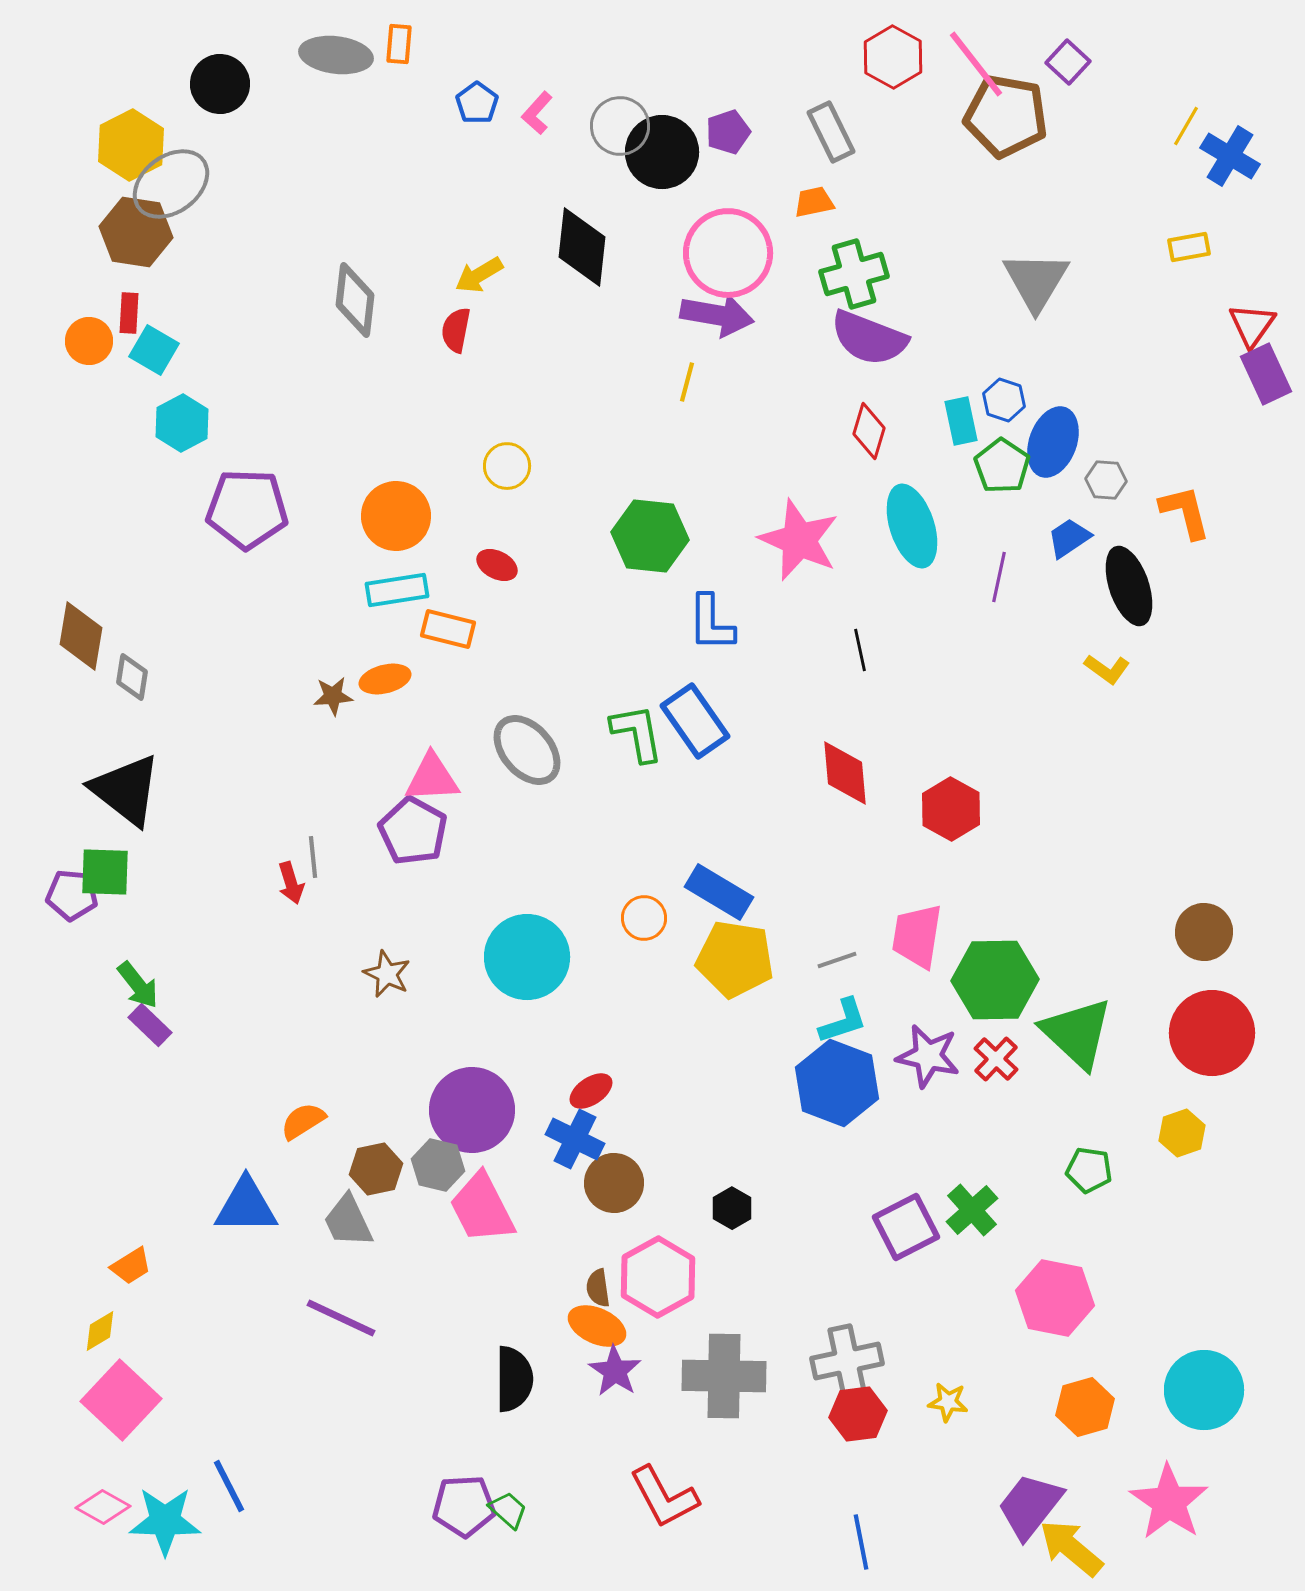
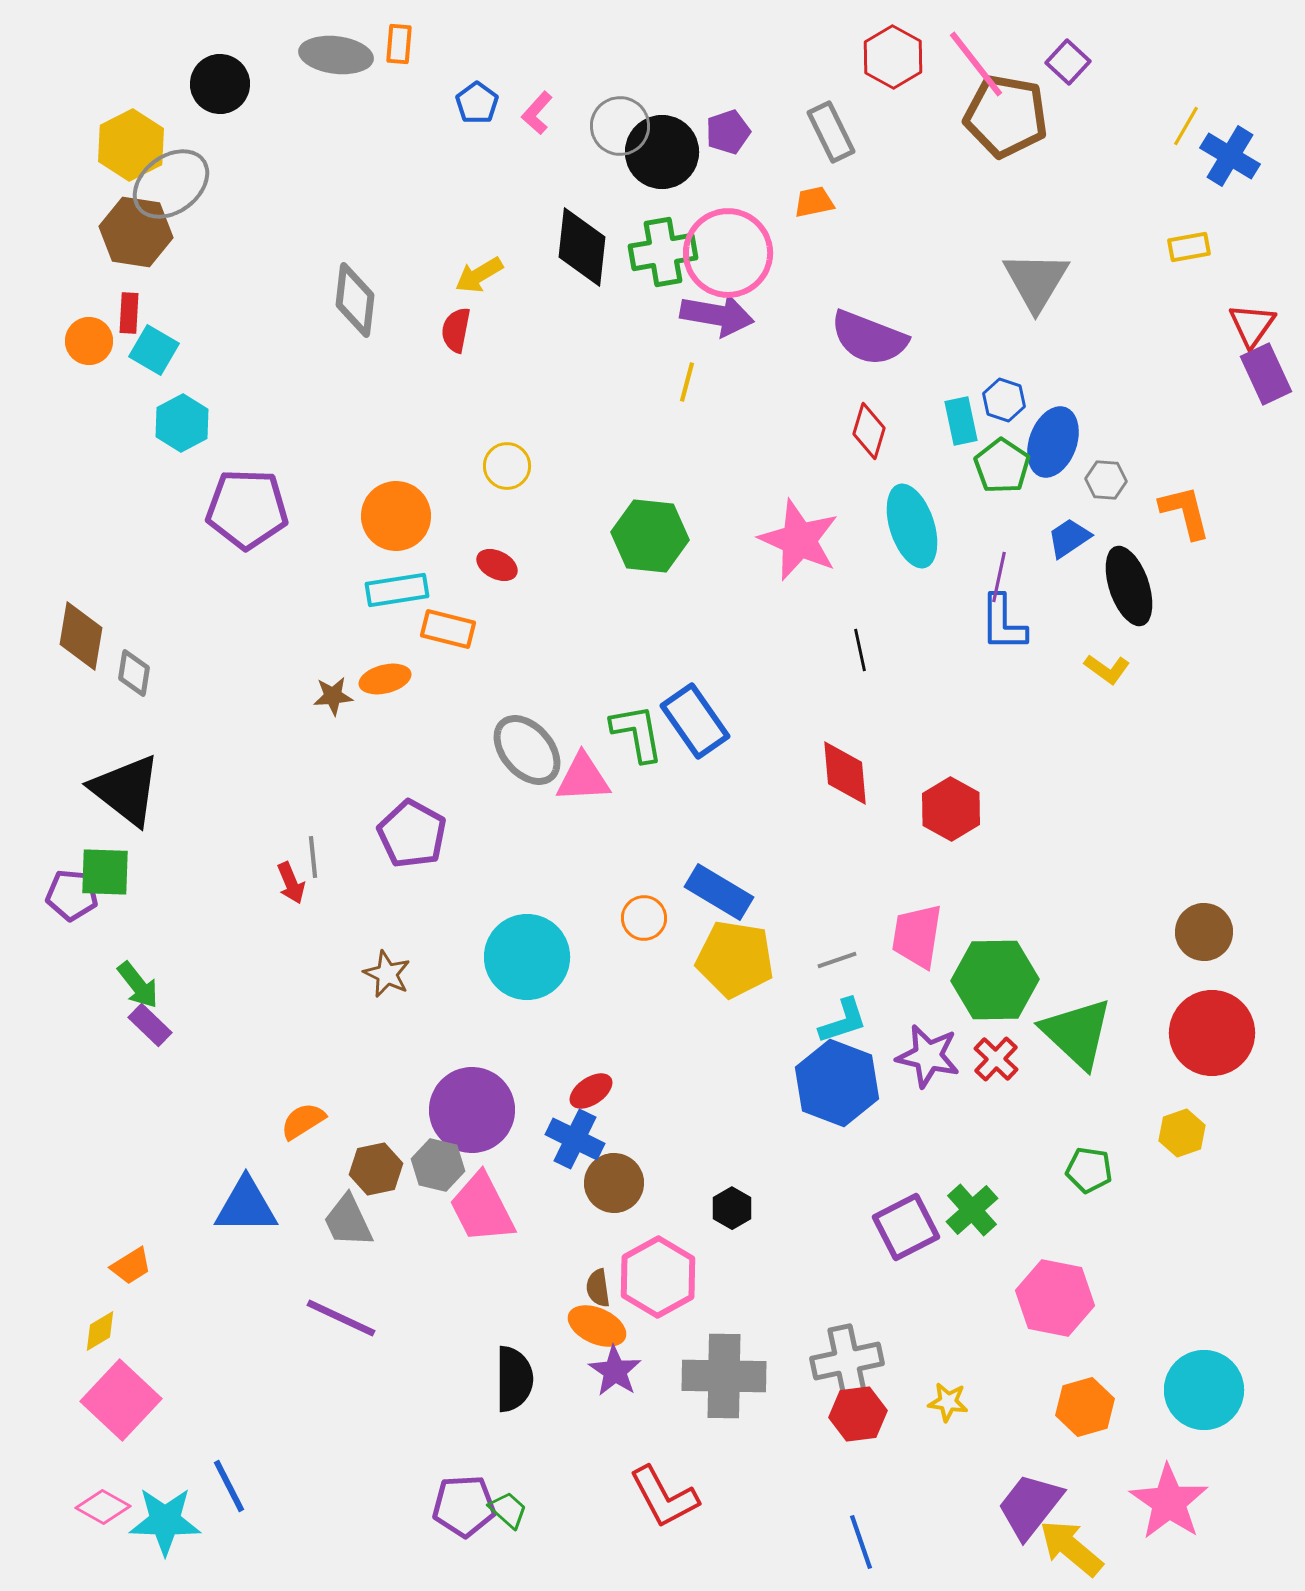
green cross at (854, 274): moved 191 px left, 22 px up; rotated 6 degrees clockwise
blue L-shape at (711, 623): moved 292 px right
gray diamond at (132, 677): moved 2 px right, 4 px up
pink triangle at (432, 778): moved 151 px right
purple pentagon at (413, 831): moved 1 px left, 3 px down
red arrow at (291, 883): rotated 6 degrees counterclockwise
blue line at (861, 1542): rotated 8 degrees counterclockwise
